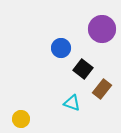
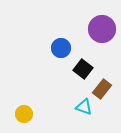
cyan triangle: moved 12 px right, 4 px down
yellow circle: moved 3 px right, 5 px up
